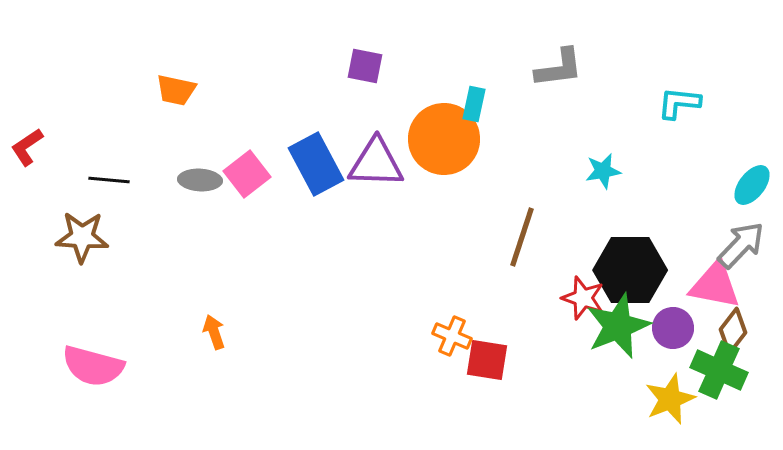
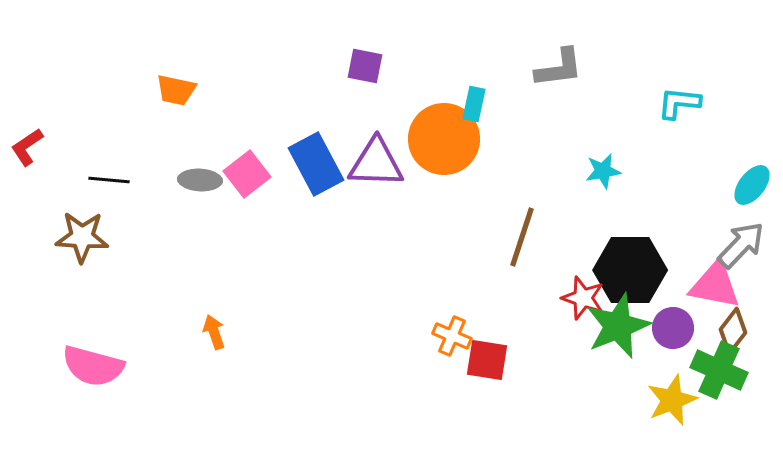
yellow star: moved 2 px right, 1 px down
